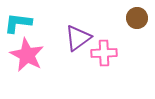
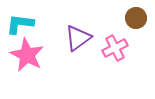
brown circle: moved 1 px left
cyan L-shape: moved 2 px right, 1 px down
pink cross: moved 11 px right, 5 px up; rotated 25 degrees counterclockwise
